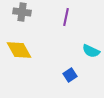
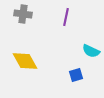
gray cross: moved 1 px right, 2 px down
yellow diamond: moved 6 px right, 11 px down
blue square: moved 6 px right; rotated 16 degrees clockwise
